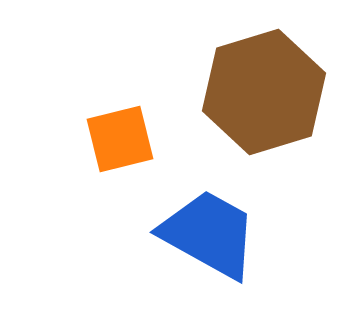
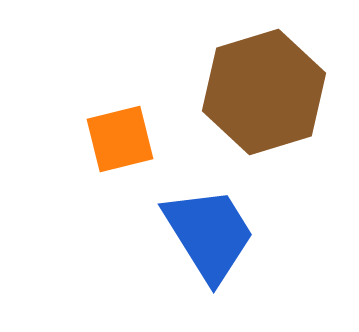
blue trapezoid: rotated 29 degrees clockwise
